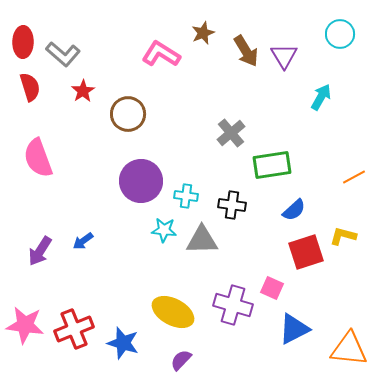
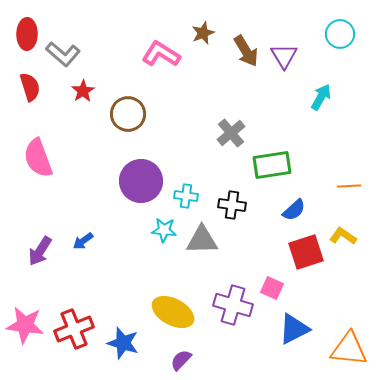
red ellipse: moved 4 px right, 8 px up
orange line: moved 5 px left, 9 px down; rotated 25 degrees clockwise
yellow L-shape: rotated 20 degrees clockwise
